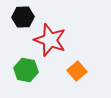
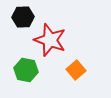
orange square: moved 1 px left, 1 px up
